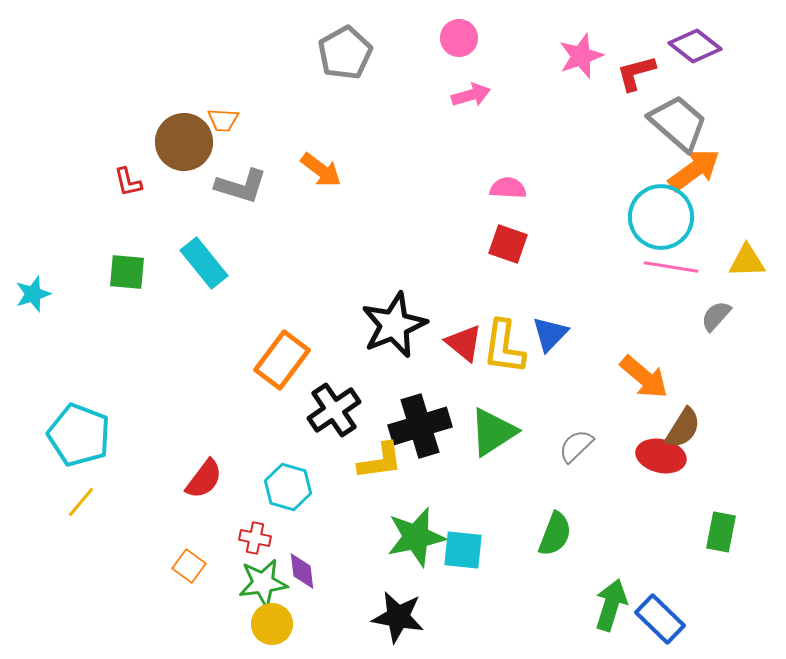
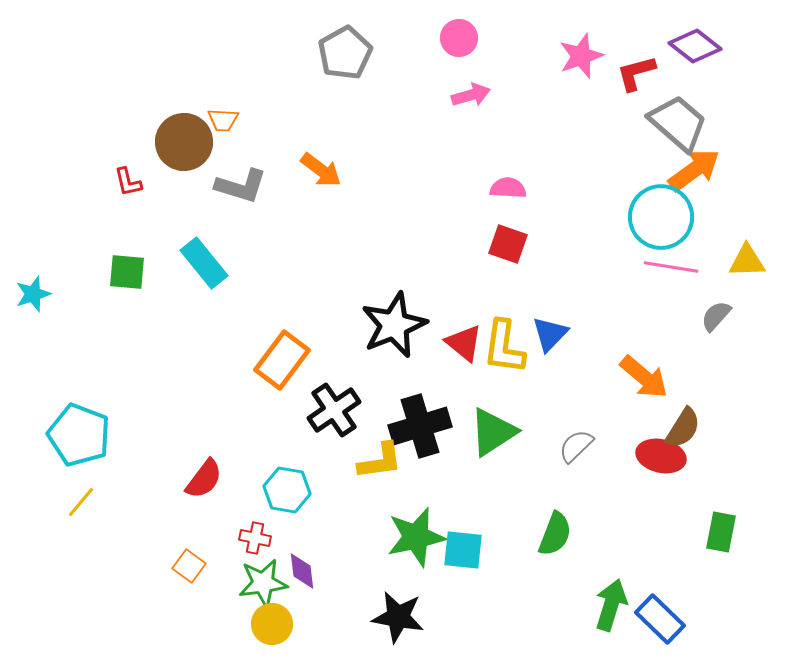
cyan hexagon at (288, 487): moved 1 px left, 3 px down; rotated 6 degrees counterclockwise
